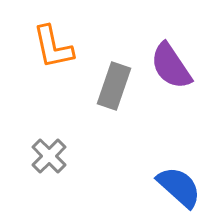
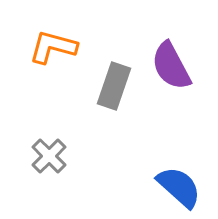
orange L-shape: rotated 117 degrees clockwise
purple semicircle: rotated 6 degrees clockwise
